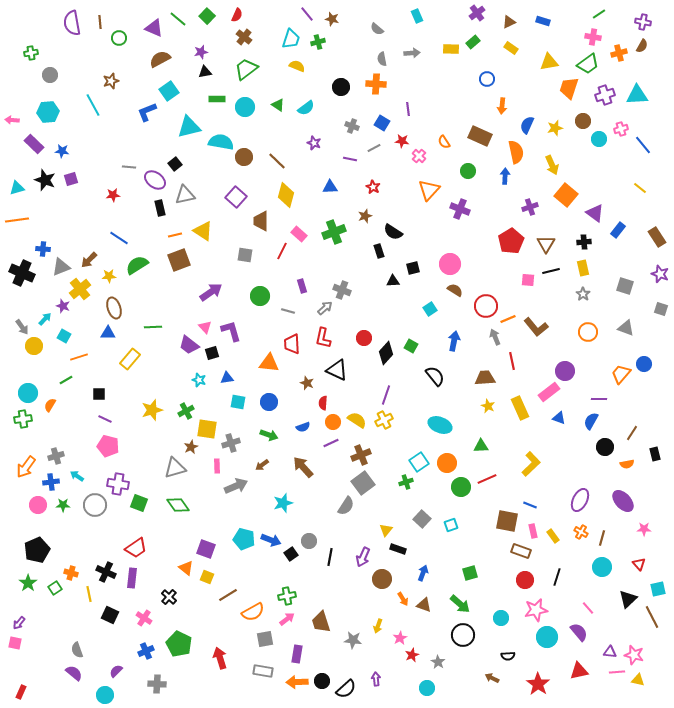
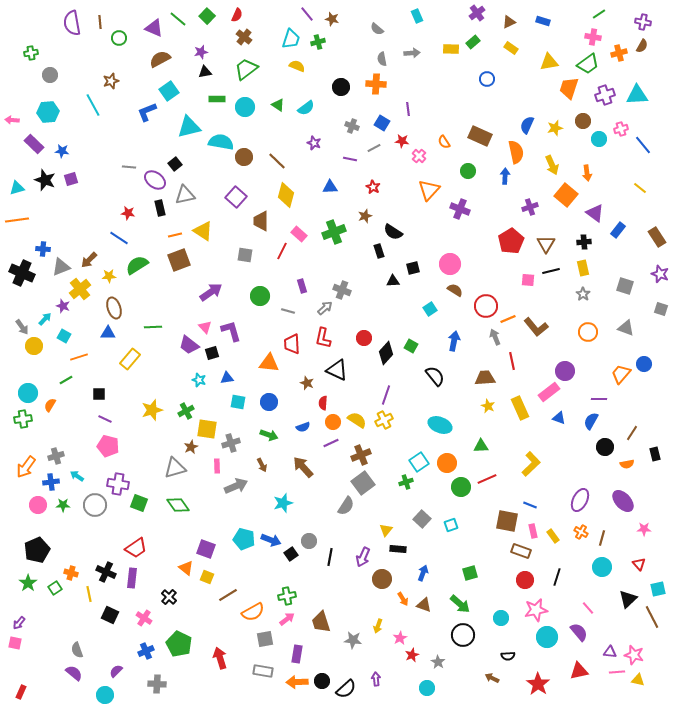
orange arrow at (502, 106): moved 85 px right, 67 px down; rotated 14 degrees counterclockwise
red star at (113, 195): moved 15 px right, 18 px down; rotated 16 degrees clockwise
brown arrow at (262, 465): rotated 80 degrees counterclockwise
black rectangle at (398, 549): rotated 14 degrees counterclockwise
